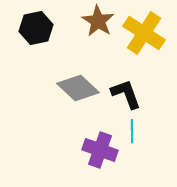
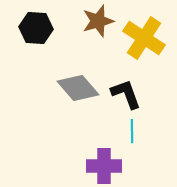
brown star: rotated 24 degrees clockwise
black hexagon: rotated 16 degrees clockwise
yellow cross: moved 5 px down
gray diamond: rotated 6 degrees clockwise
purple cross: moved 4 px right, 16 px down; rotated 20 degrees counterclockwise
